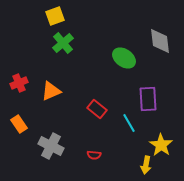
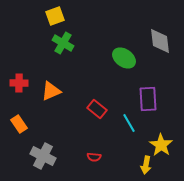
green cross: rotated 20 degrees counterclockwise
red cross: rotated 24 degrees clockwise
gray cross: moved 8 px left, 10 px down
red semicircle: moved 2 px down
